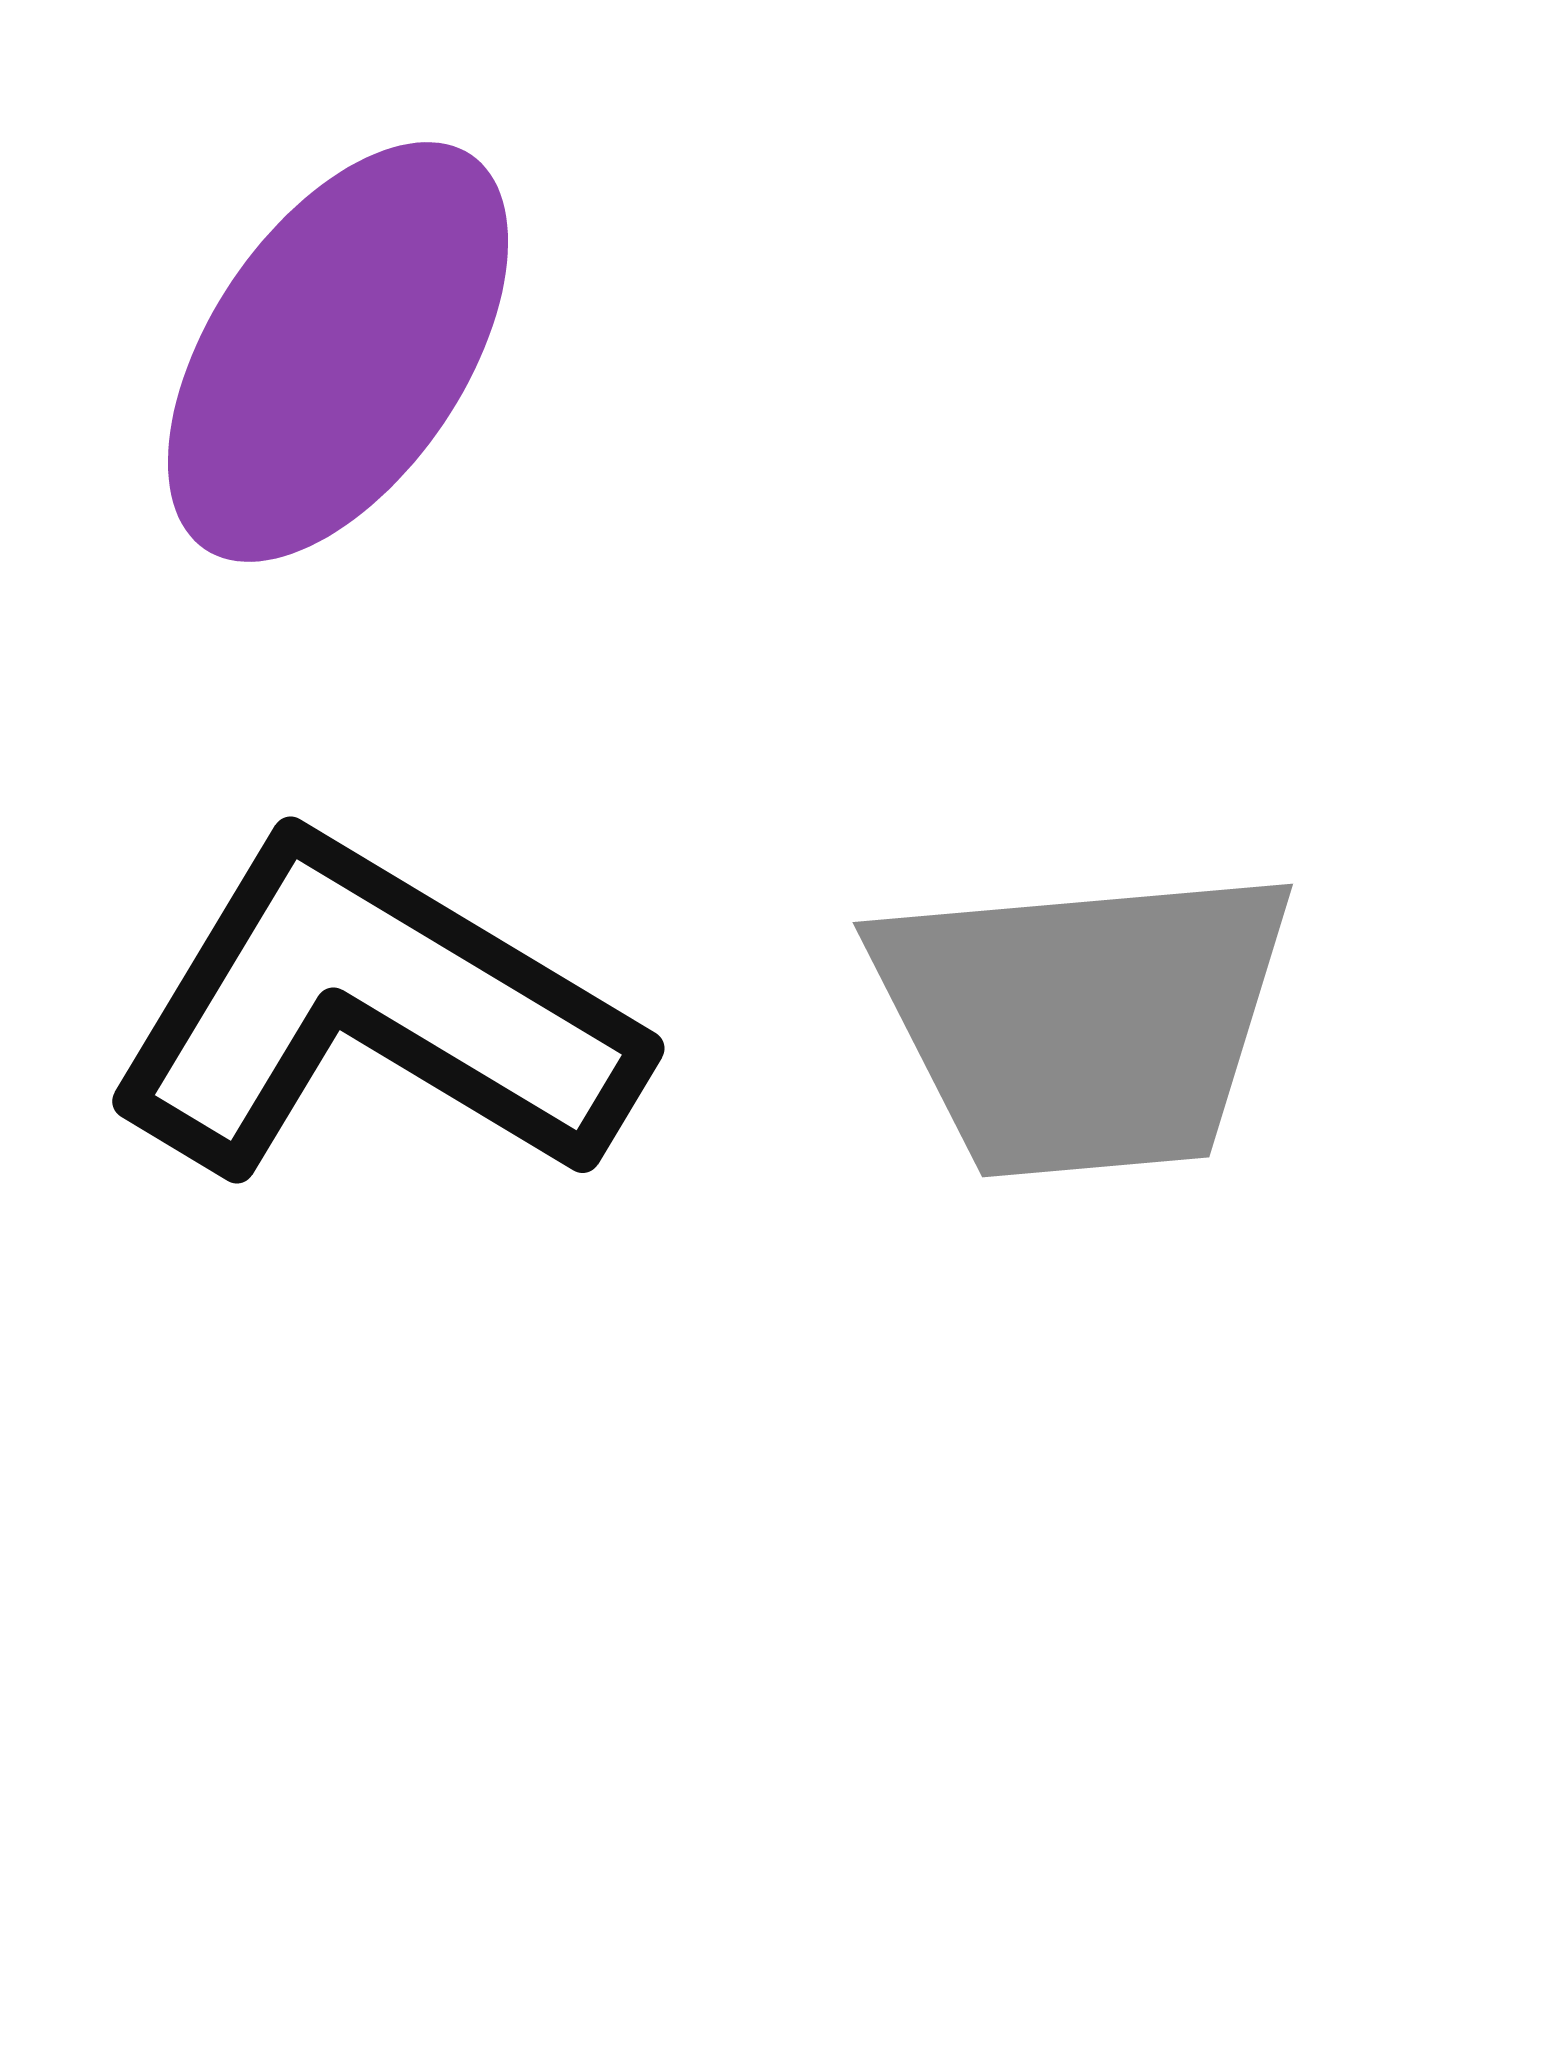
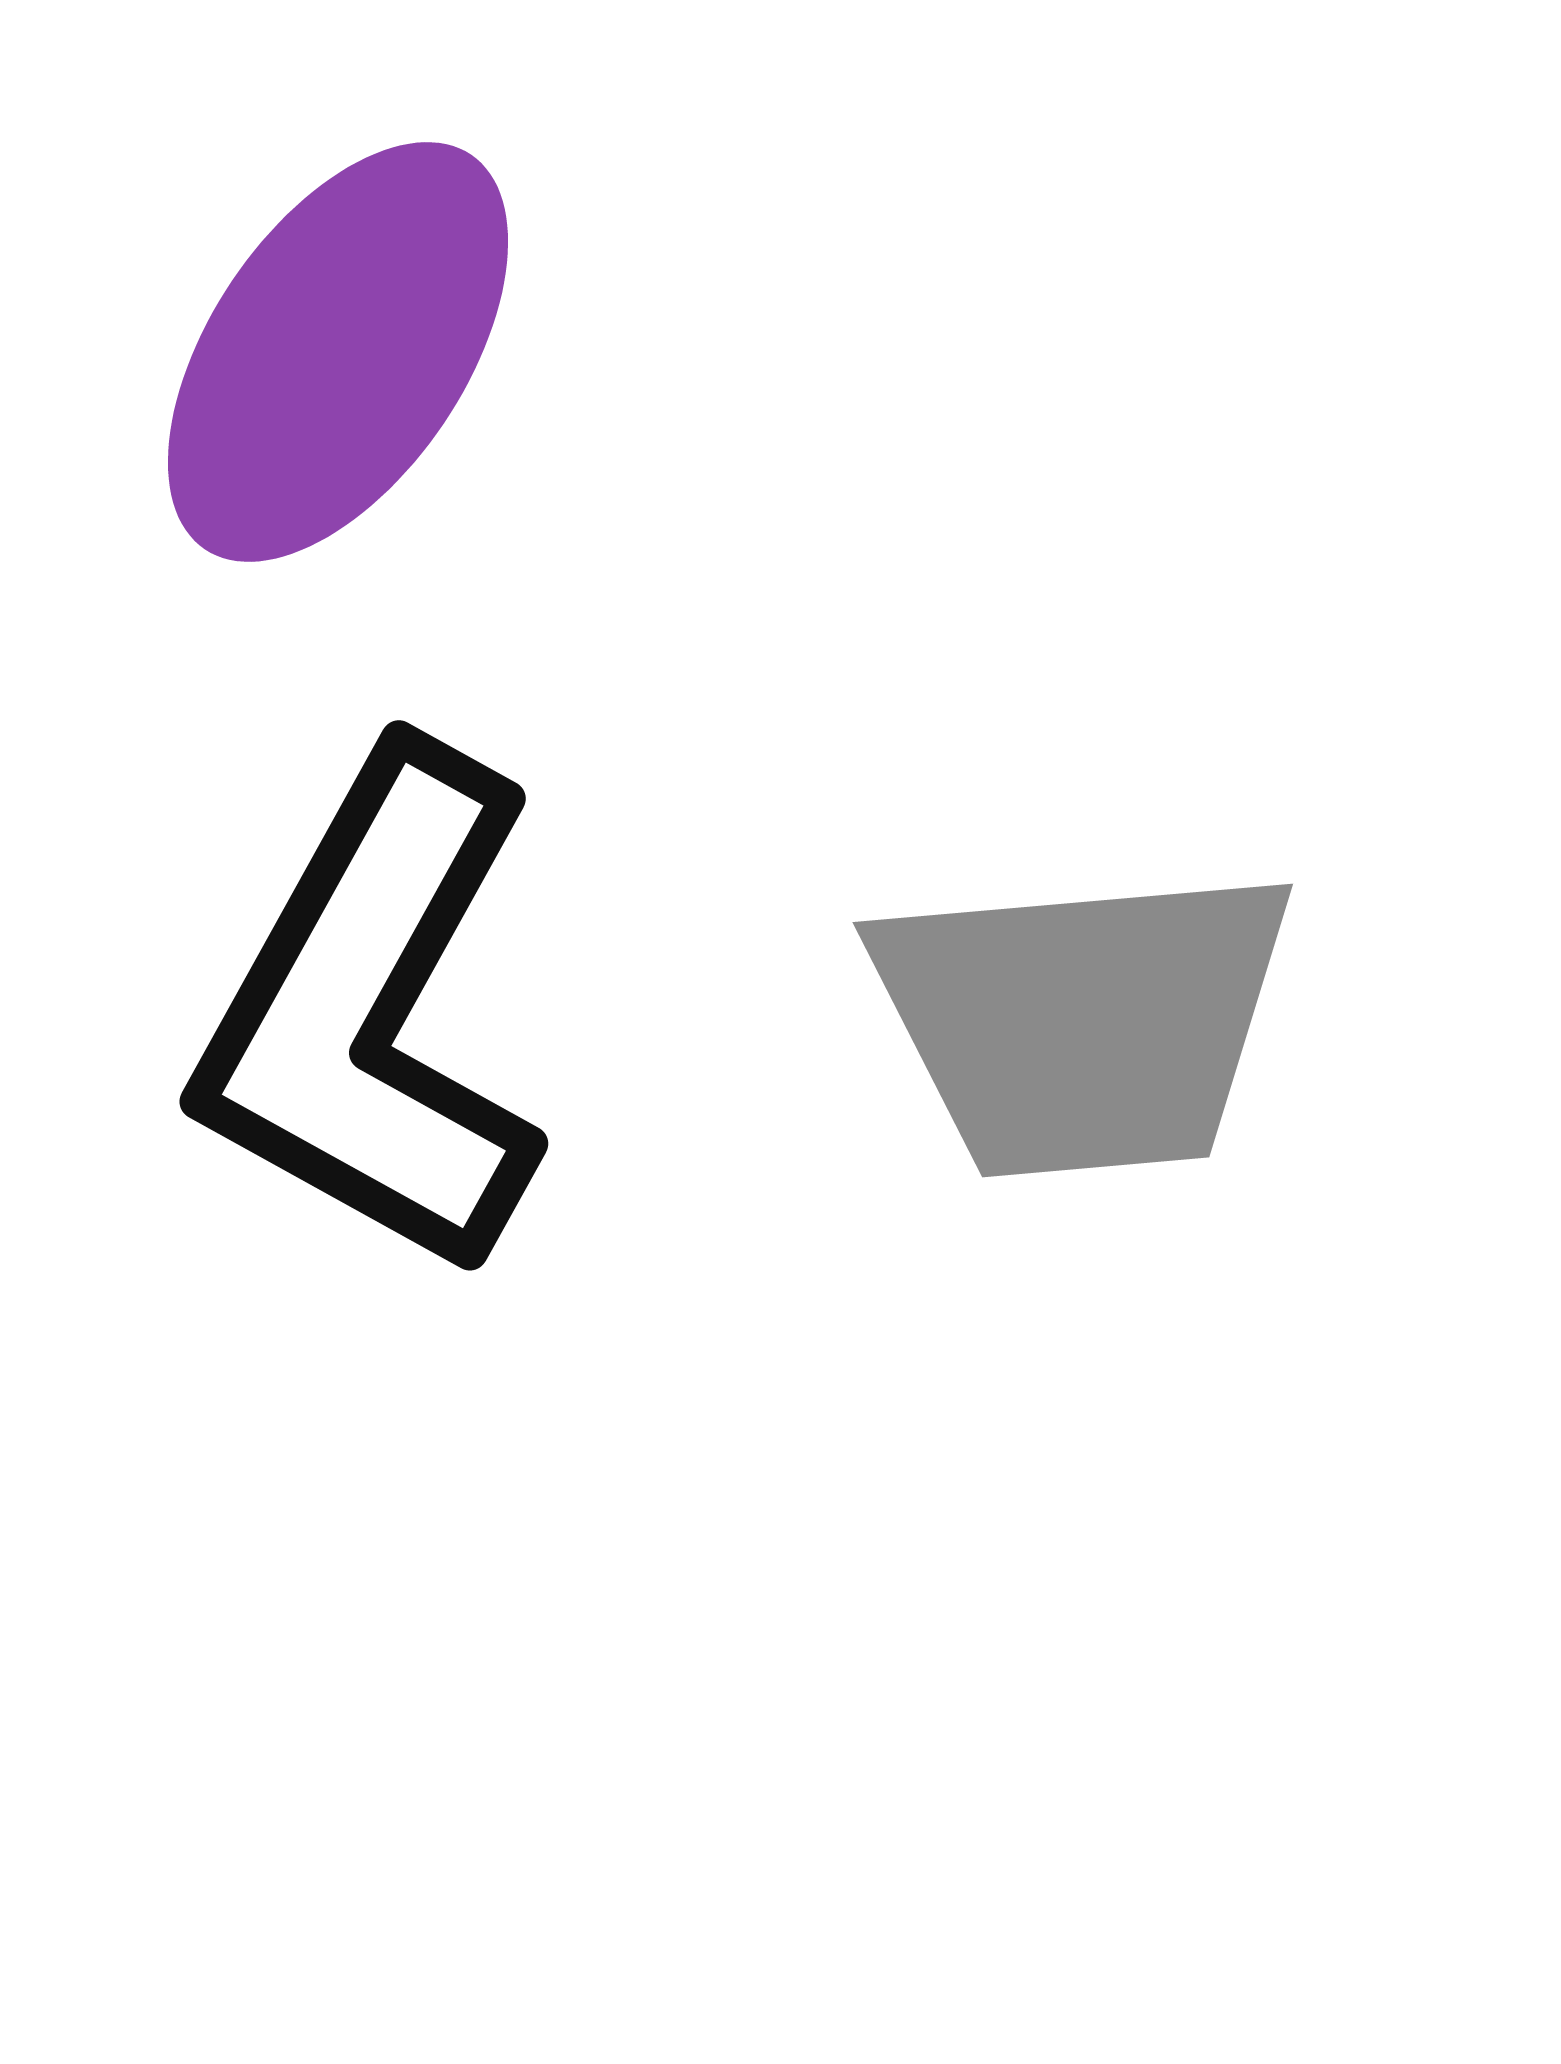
black L-shape: rotated 92 degrees counterclockwise
